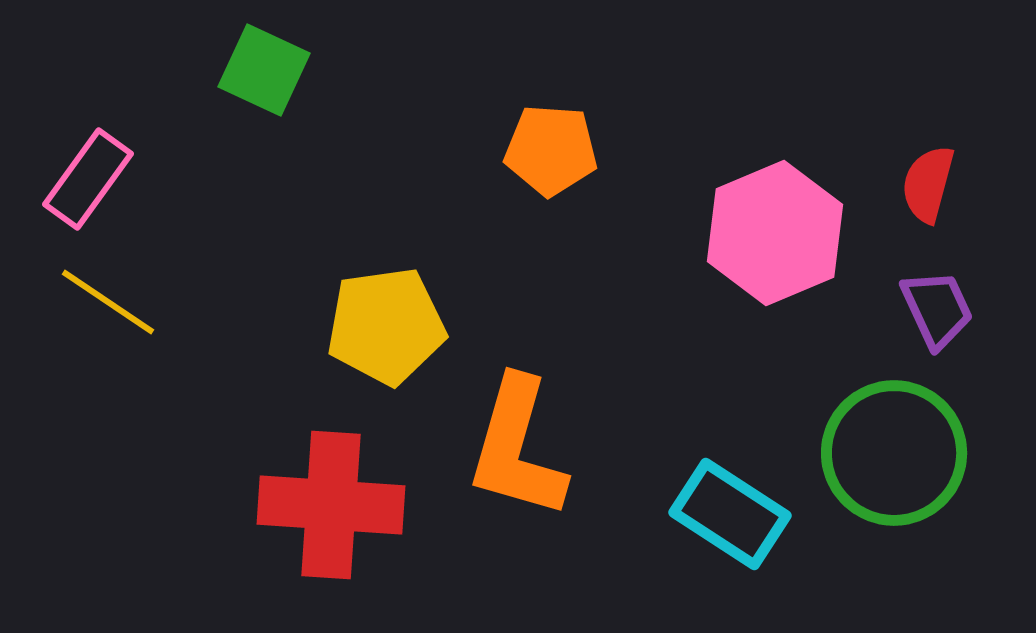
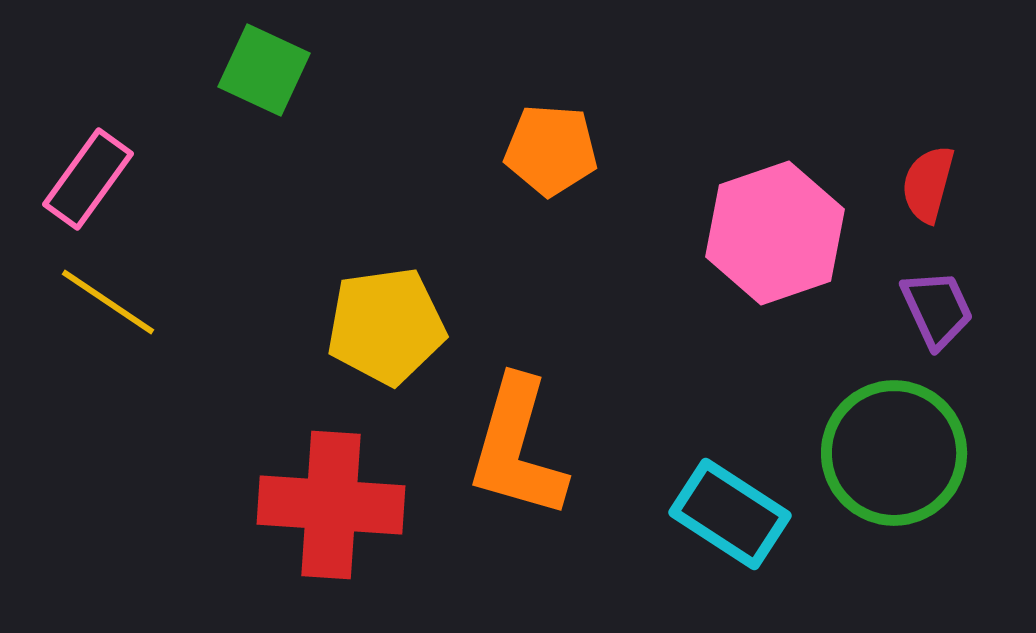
pink hexagon: rotated 4 degrees clockwise
